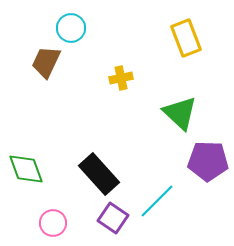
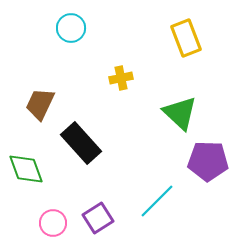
brown trapezoid: moved 6 px left, 42 px down
black rectangle: moved 18 px left, 31 px up
purple square: moved 15 px left; rotated 24 degrees clockwise
